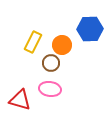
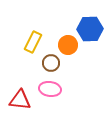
orange circle: moved 6 px right
red triangle: rotated 10 degrees counterclockwise
